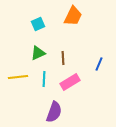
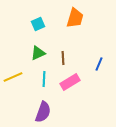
orange trapezoid: moved 2 px right, 2 px down; rotated 10 degrees counterclockwise
yellow line: moved 5 px left; rotated 18 degrees counterclockwise
purple semicircle: moved 11 px left
